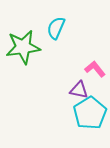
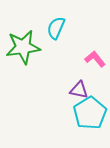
pink L-shape: moved 10 px up
